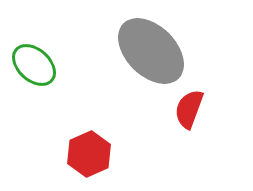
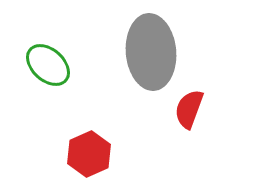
gray ellipse: moved 1 px down; rotated 40 degrees clockwise
green ellipse: moved 14 px right
